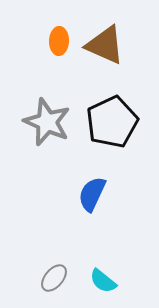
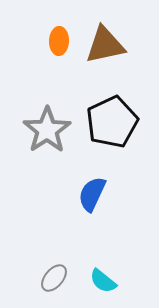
brown triangle: rotated 36 degrees counterclockwise
gray star: moved 8 px down; rotated 15 degrees clockwise
